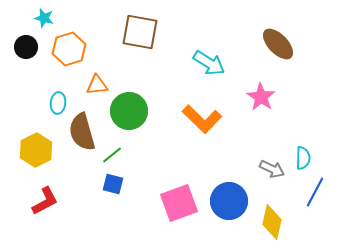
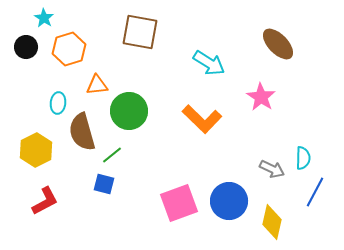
cyan star: rotated 18 degrees clockwise
blue square: moved 9 px left
